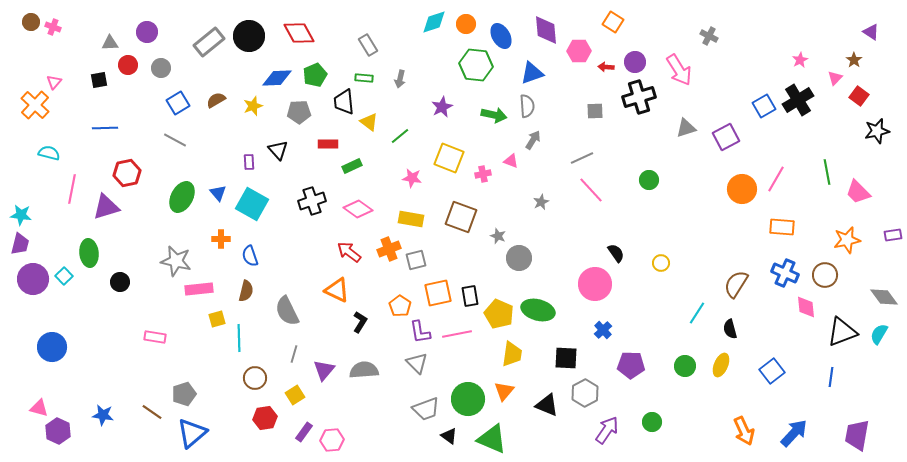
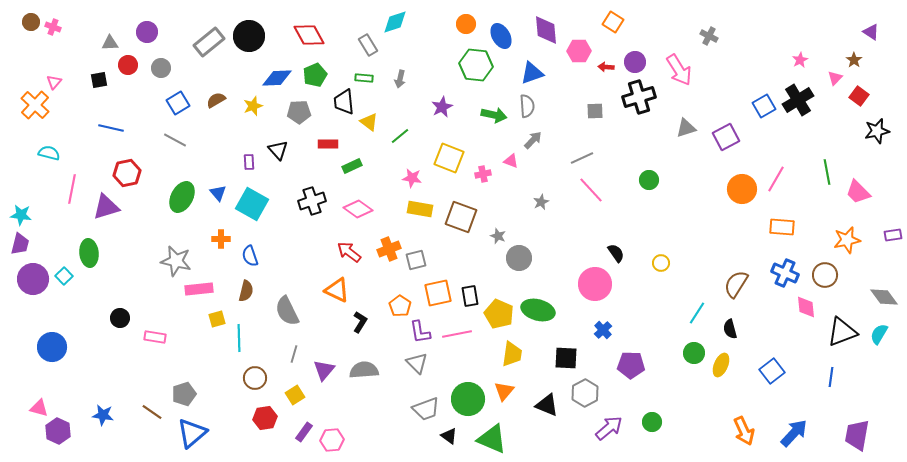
cyan diamond at (434, 22): moved 39 px left
red diamond at (299, 33): moved 10 px right, 2 px down
blue line at (105, 128): moved 6 px right; rotated 15 degrees clockwise
gray arrow at (533, 140): rotated 12 degrees clockwise
yellow rectangle at (411, 219): moved 9 px right, 10 px up
black circle at (120, 282): moved 36 px down
green circle at (685, 366): moved 9 px right, 13 px up
purple arrow at (607, 430): moved 2 px right, 2 px up; rotated 16 degrees clockwise
